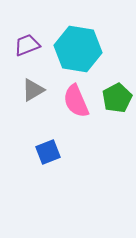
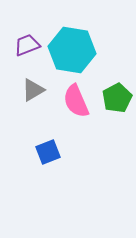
cyan hexagon: moved 6 px left, 1 px down
